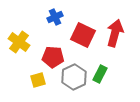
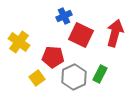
blue cross: moved 9 px right, 1 px up
red square: moved 2 px left
yellow square: moved 1 px left, 2 px up; rotated 21 degrees counterclockwise
